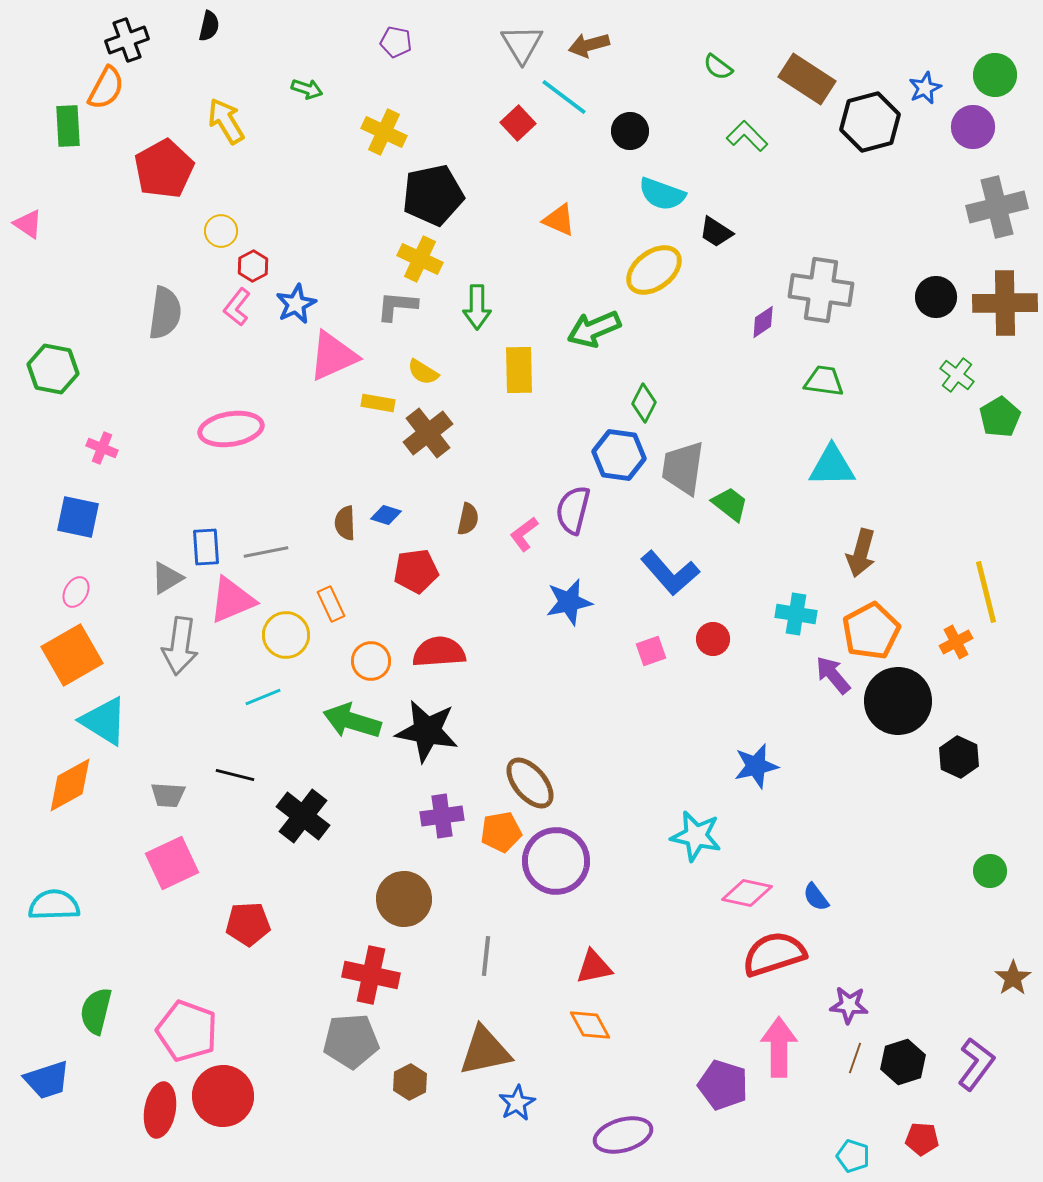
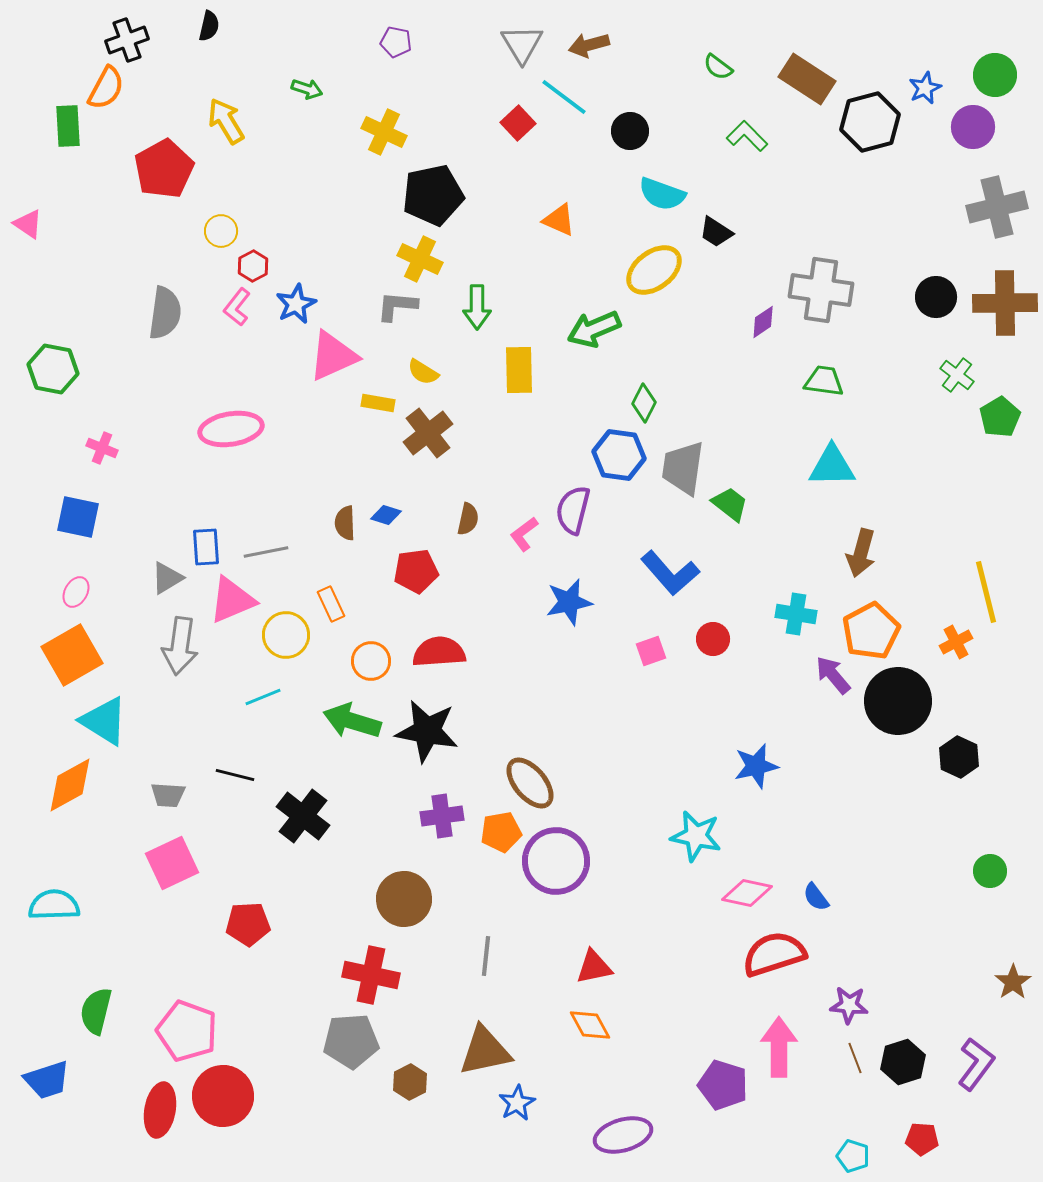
brown star at (1013, 978): moved 4 px down
brown line at (855, 1058): rotated 40 degrees counterclockwise
